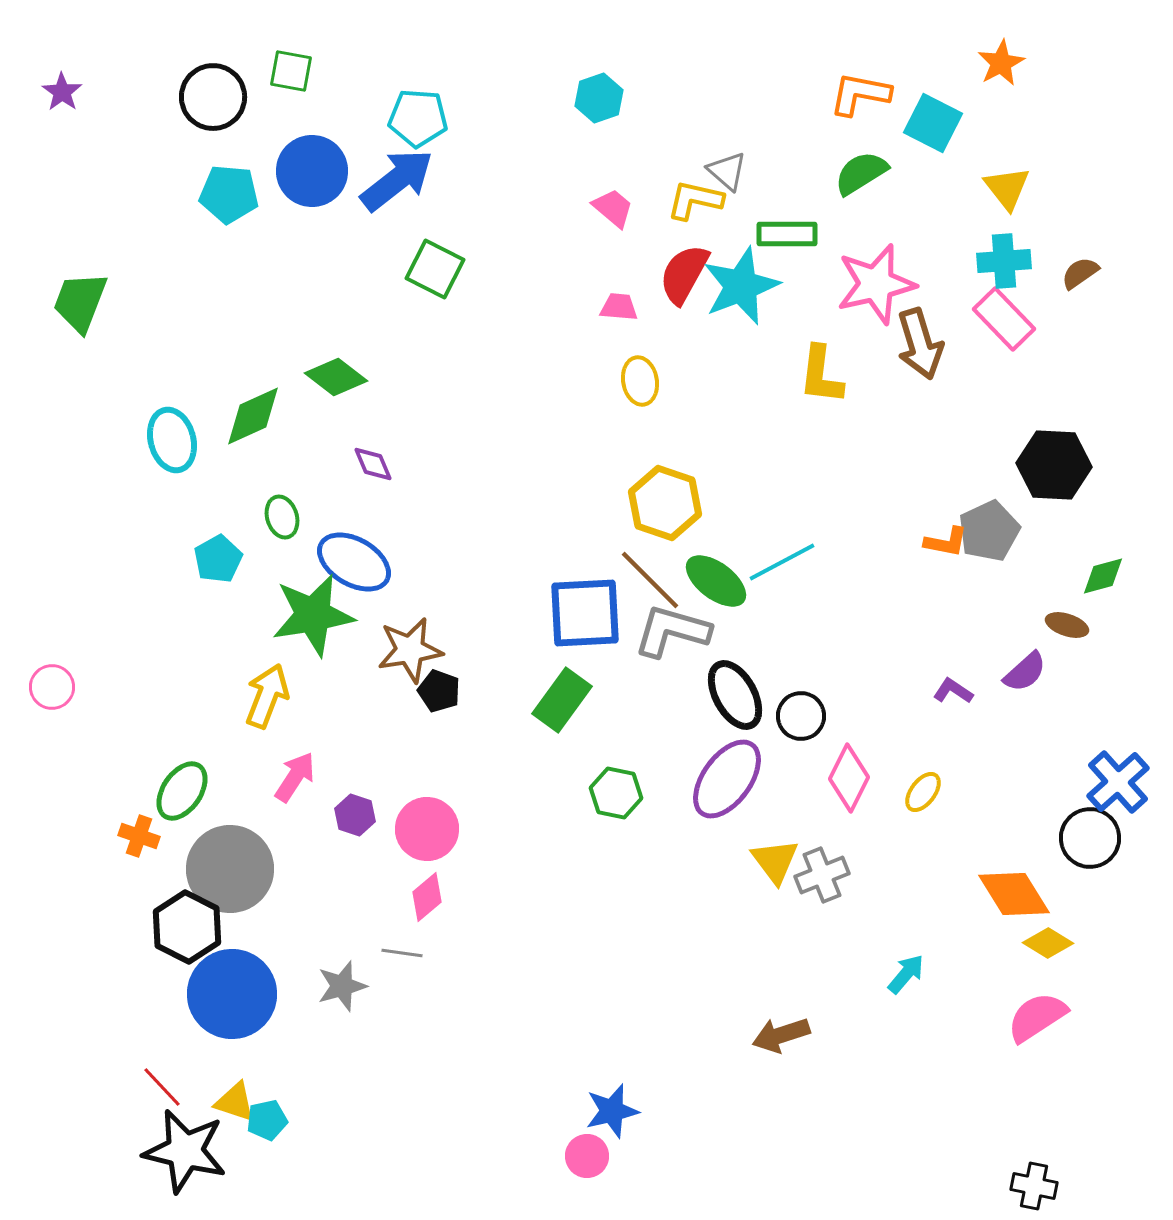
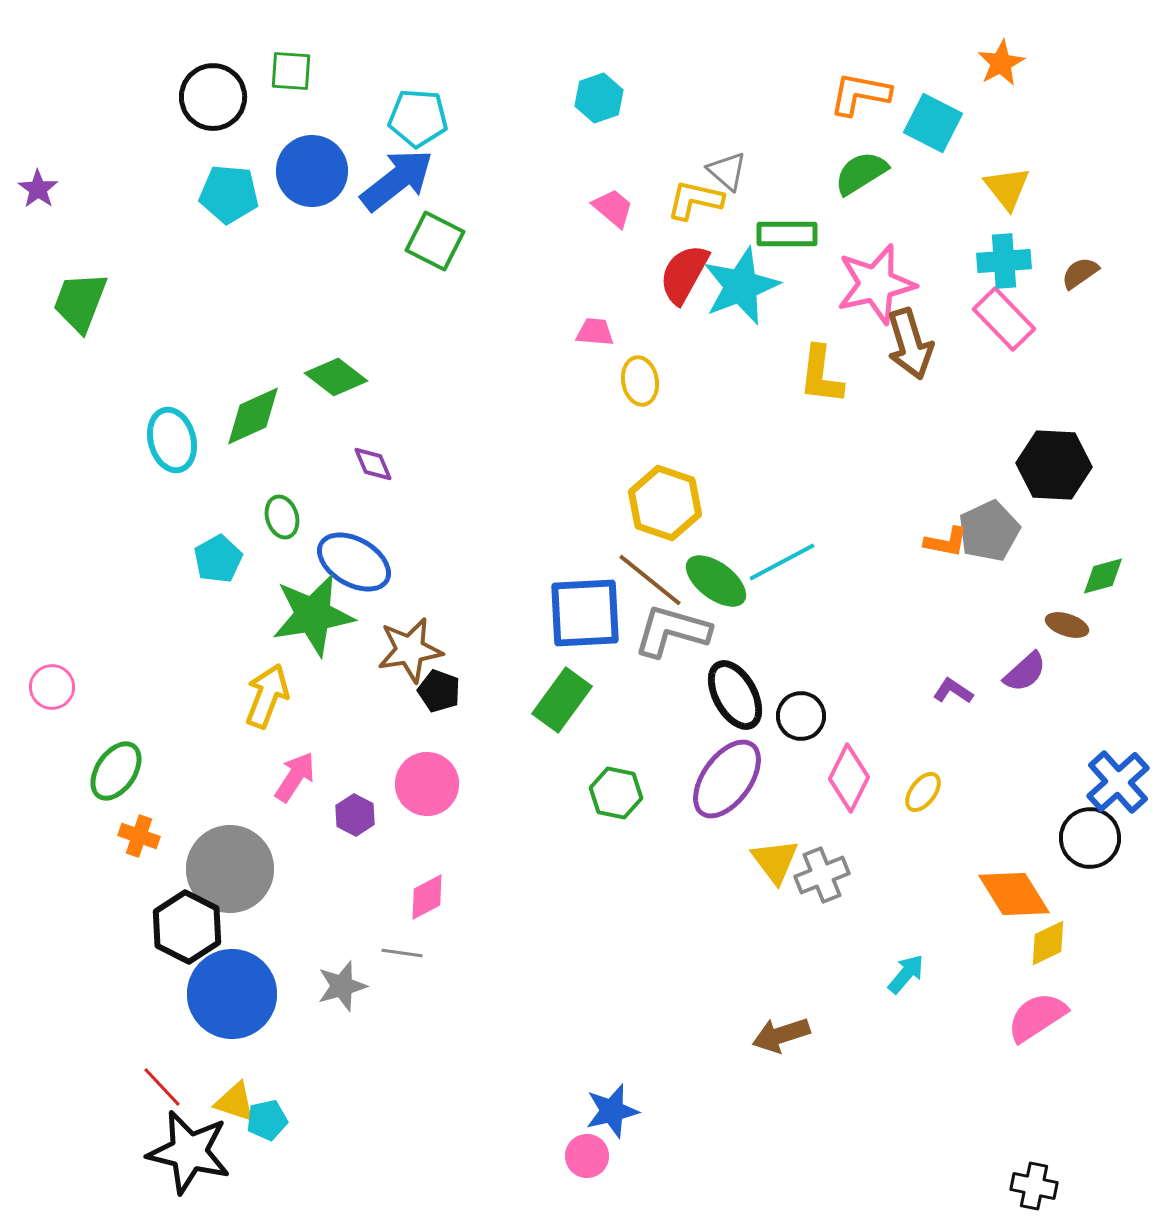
green square at (291, 71): rotated 6 degrees counterclockwise
purple star at (62, 92): moved 24 px left, 97 px down
green square at (435, 269): moved 28 px up
pink trapezoid at (619, 307): moved 24 px left, 25 px down
brown arrow at (920, 344): moved 10 px left
brown line at (650, 580): rotated 6 degrees counterclockwise
green ellipse at (182, 791): moved 66 px left, 20 px up
purple hexagon at (355, 815): rotated 9 degrees clockwise
pink circle at (427, 829): moved 45 px up
pink diamond at (427, 897): rotated 12 degrees clockwise
yellow diamond at (1048, 943): rotated 57 degrees counterclockwise
black star at (185, 1151): moved 4 px right, 1 px down
